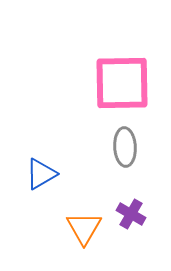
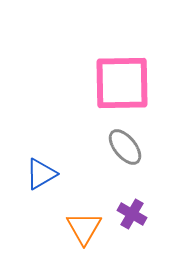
gray ellipse: rotated 36 degrees counterclockwise
purple cross: moved 1 px right
